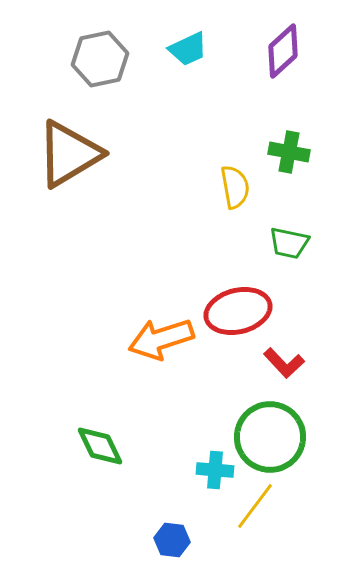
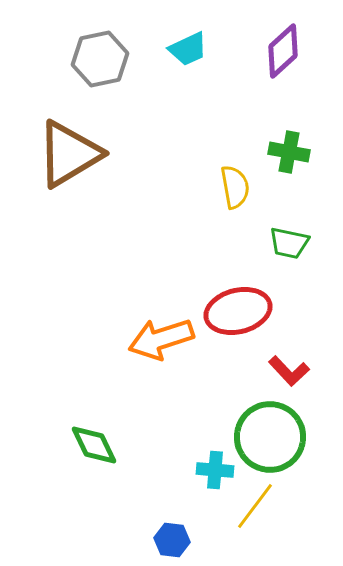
red L-shape: moved 5 px right, 8 px down
green diamond: moved 6 px left, 1 px up
